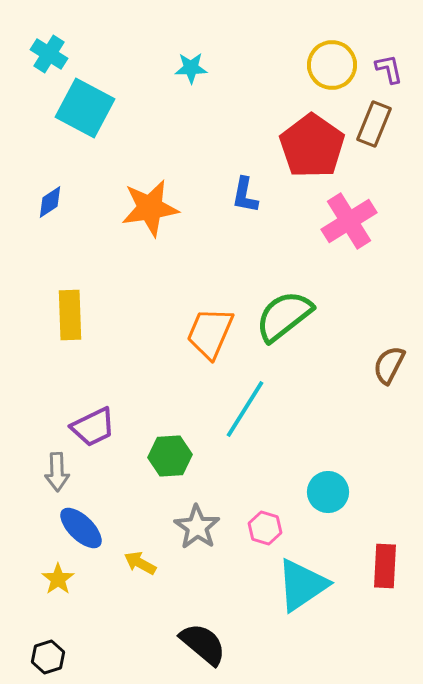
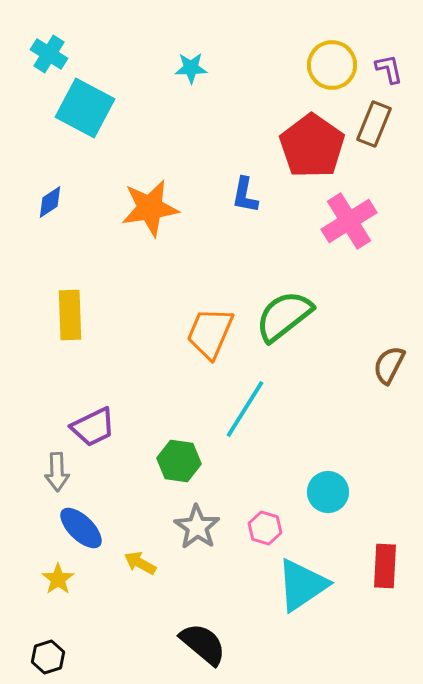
green hexagon: moved 9 px right, 5 px down; rotated 12 degrees clockwise
